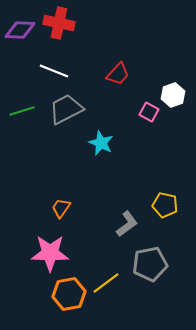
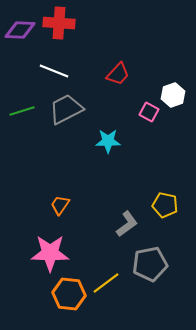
red cross: rotated 8 degrees counterclockwise
cyan star: moved 7 px right, 2 px up; rotated 25 degrees counterclockwise
orange trapezoid: moved 1 px left, 3 px up
orange hexagon: rotated 16 degrees clockwise
